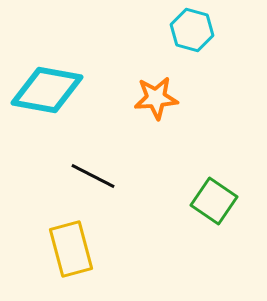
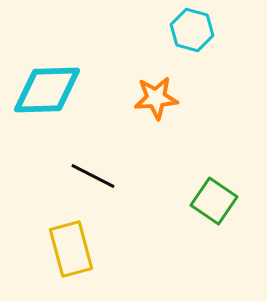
cyan diamond: rotated 12 degrees counterclockwise
